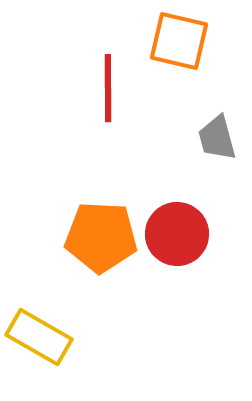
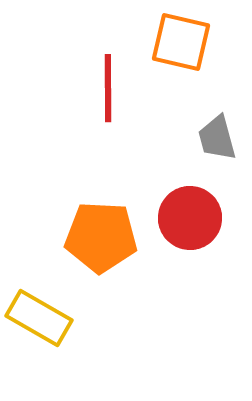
orange square: moved 2 px right, 1 px down
red circle: moved 13 px right, 16 px up
yellow rectangle: moved 19 px up
